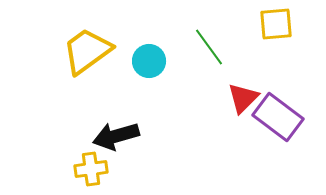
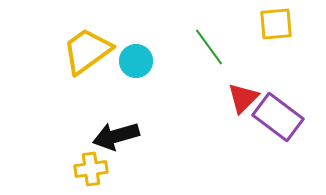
cyan circle: moved 13 px left
